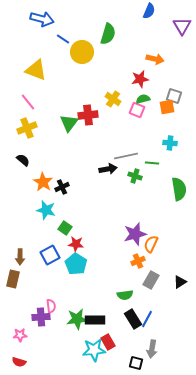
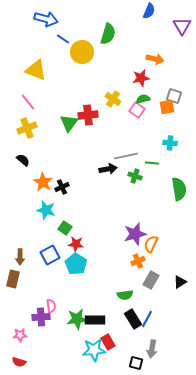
blue arrow at (42, 19): moved 4 px right
red star at (140, 79): moved 1 px right, 1 px up
pink square at (137, 110): rotated 14 degrees clockwise
